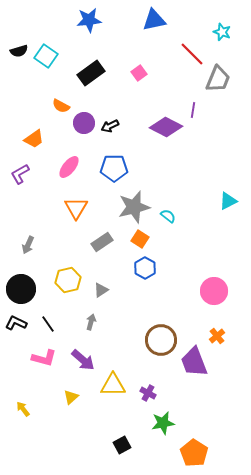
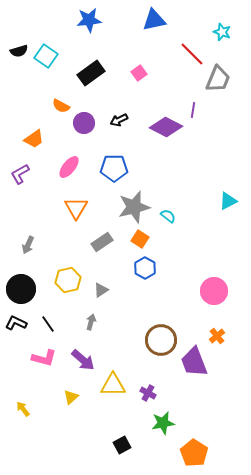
black arrow at (110, 126): moved 9 px right, 6 px up
